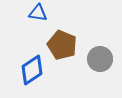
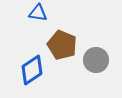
gray circle: moved 4 px left, 1 px down
